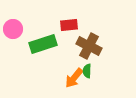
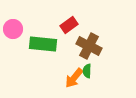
red rectangle: rotated 30 degrees counterclockwise
green rectangle: rotated 24 degrees clockwise
